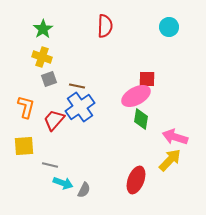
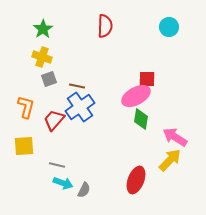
pink arrow: rotated 15 degrees clockwise
gray line: moved 7 px right
